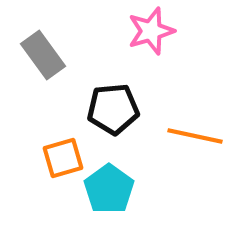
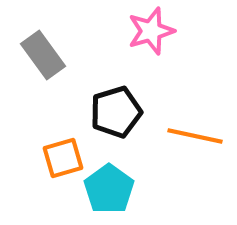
black pentagon: moved 3 px right, 3 px down; rotated 12 degrees counterclockwise
